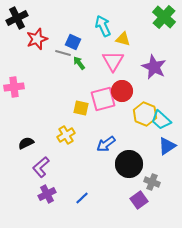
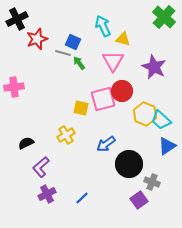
black cross: moved 1 px down
